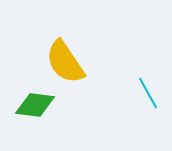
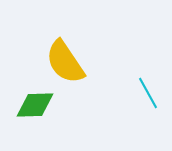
green diamond: rotated 9 degrees counterclockwise
